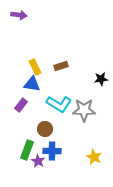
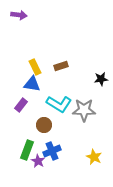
brown circle: moved 1 px left, 4 px up
blue cross: rotated 24 degrees counterclockwise
